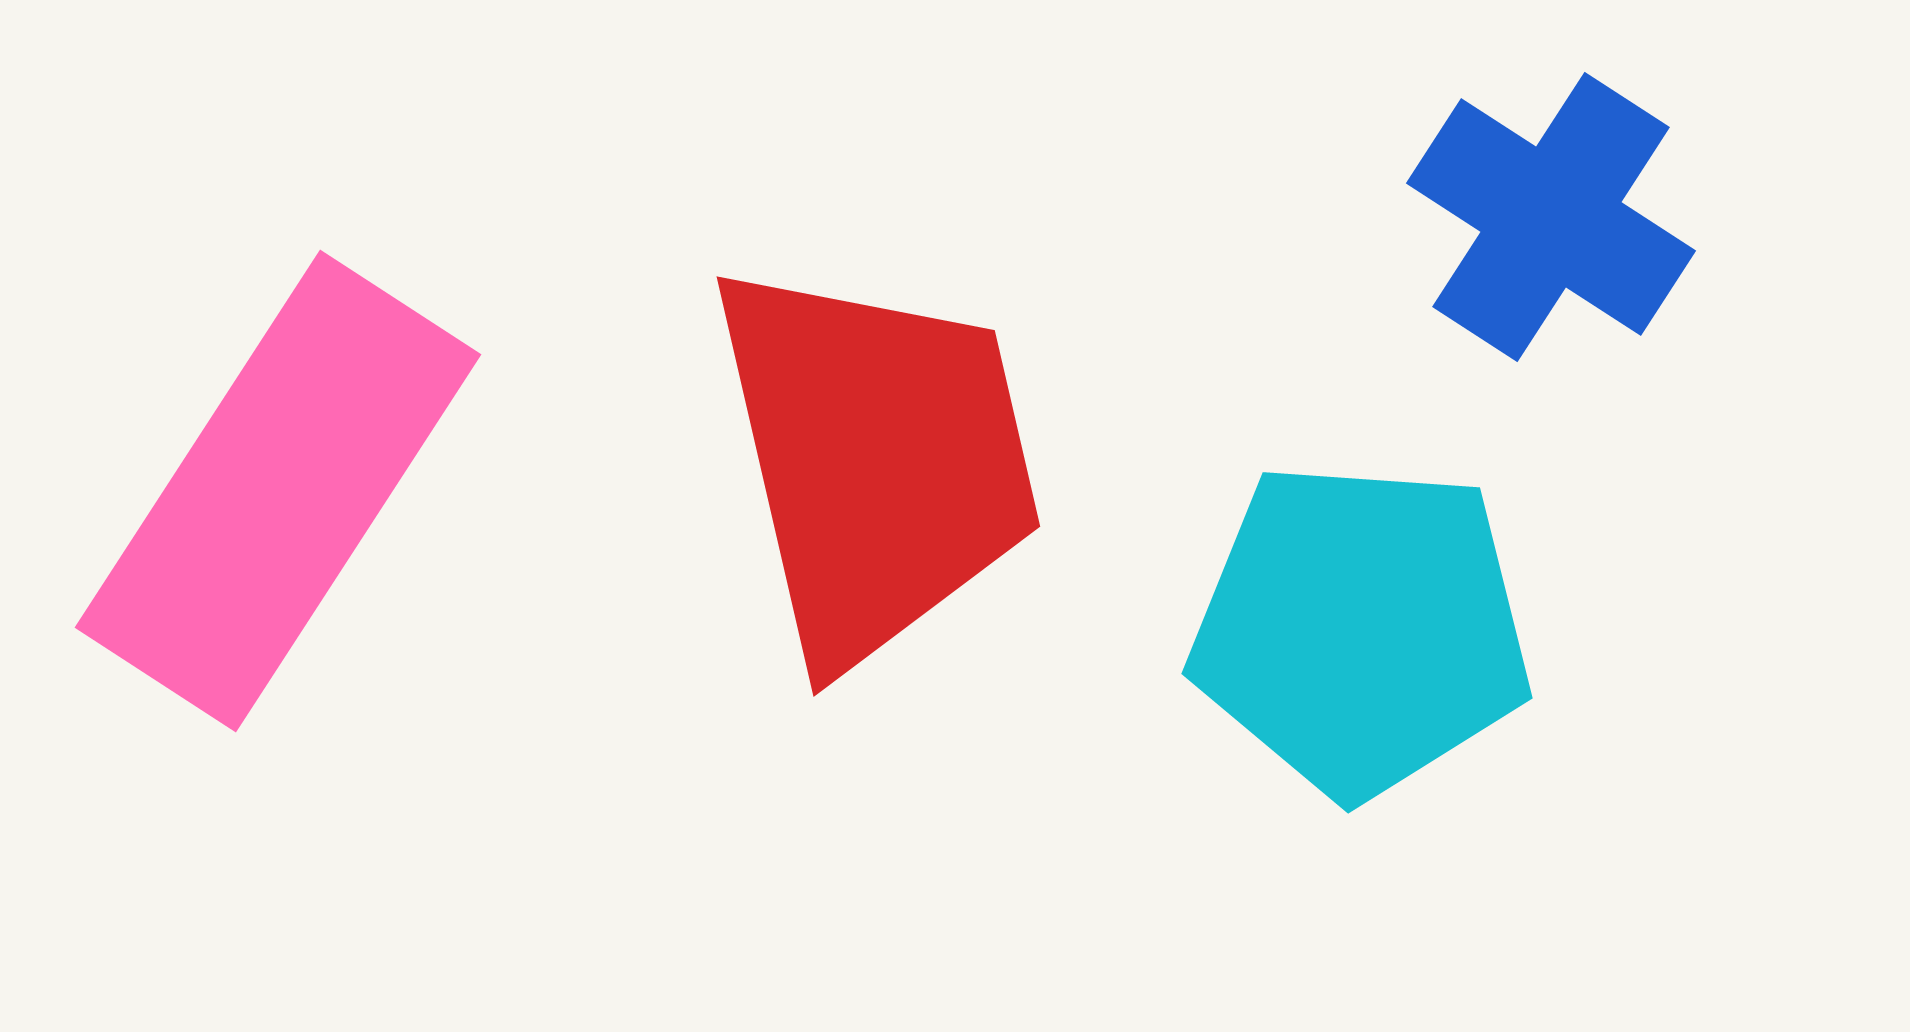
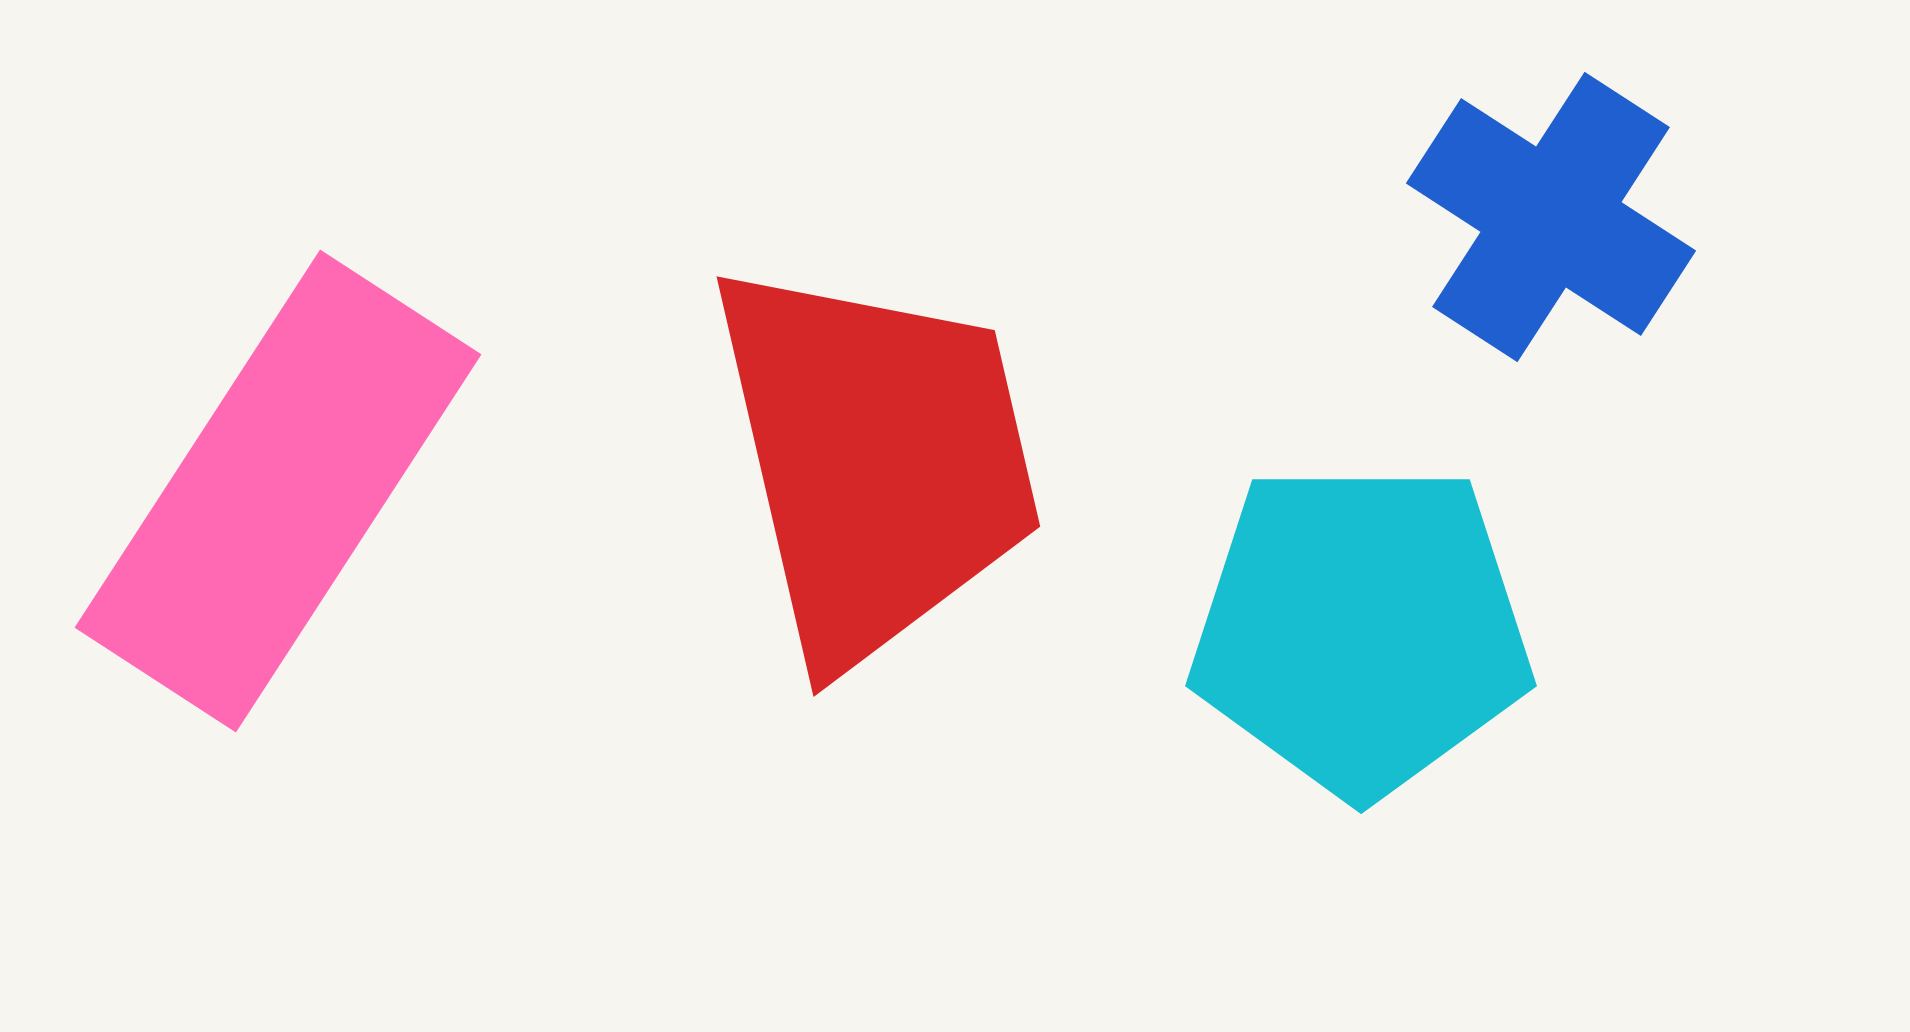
cyan pentagon: rotated 4 degrees counterclockwise
